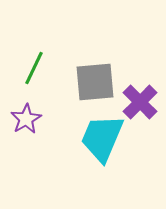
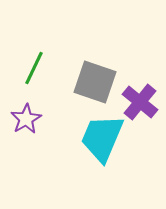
gray square: rotated 24 degrees clockwise
purple cross: rotated 6 degrees counterclockwise
